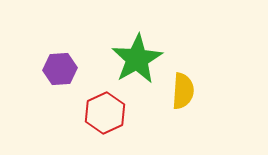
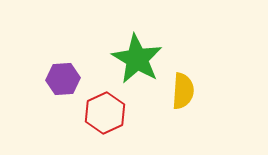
green star: rotated 12 degrees counterclockwise
purple hexagon: moved 3 px right, 10 px down
